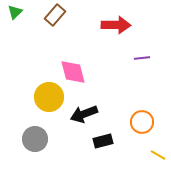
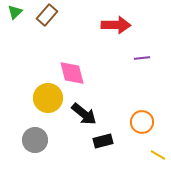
brown rectangle: moved 8 px left
pink diamond: moved 1 px left, 1 px down
yellow circle: moved 1 px left, 1 px down
black arrow: rotated 120 degrees counterclockwise
gray circle: moved 1 px down
